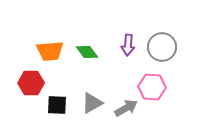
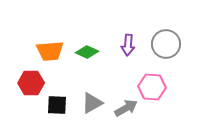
gray circle: moved 4 px right, 3 px up
green diamond: rotated 30 degrees counterclockwise
